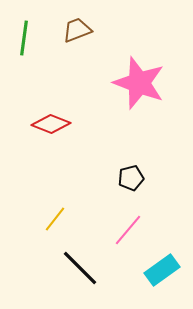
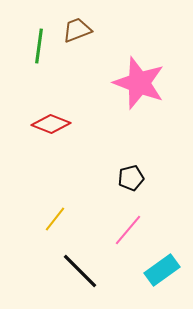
green line: moved 15 px right, 8 px down
black line: moved 3 px down
